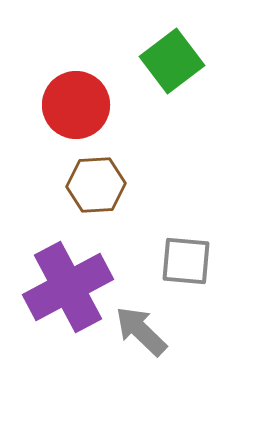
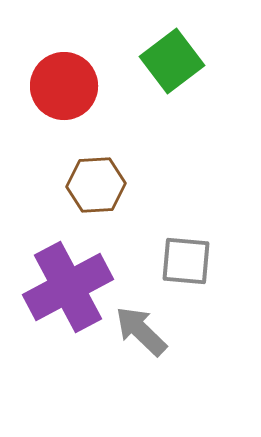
red circle: moved 12 px left, 19 px up
